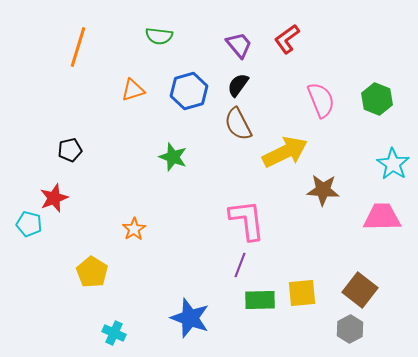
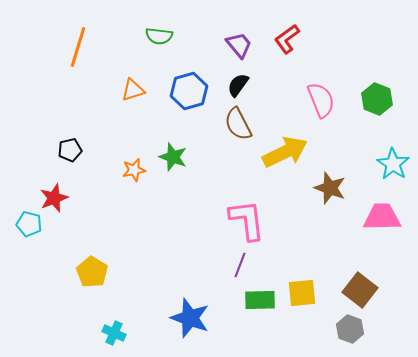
brown star: moved 7 px right, 2 px up; rotated 16 degrees clockwise
orange star: moved 59 px up; rotated 20 degrees clockwise
gray hexagon: rotated 12 degrees counterclockwise
